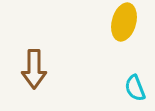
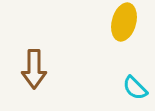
cyan semicircle: rotated 24 degrees counterclockwise
